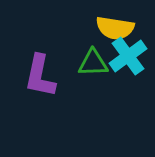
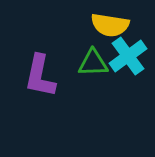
yellow semicircle: moved 5 px left, 3 px up
